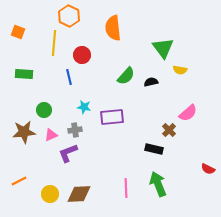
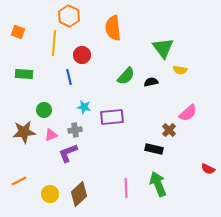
brown diamond: rotated 40 degrees counterclockwise
